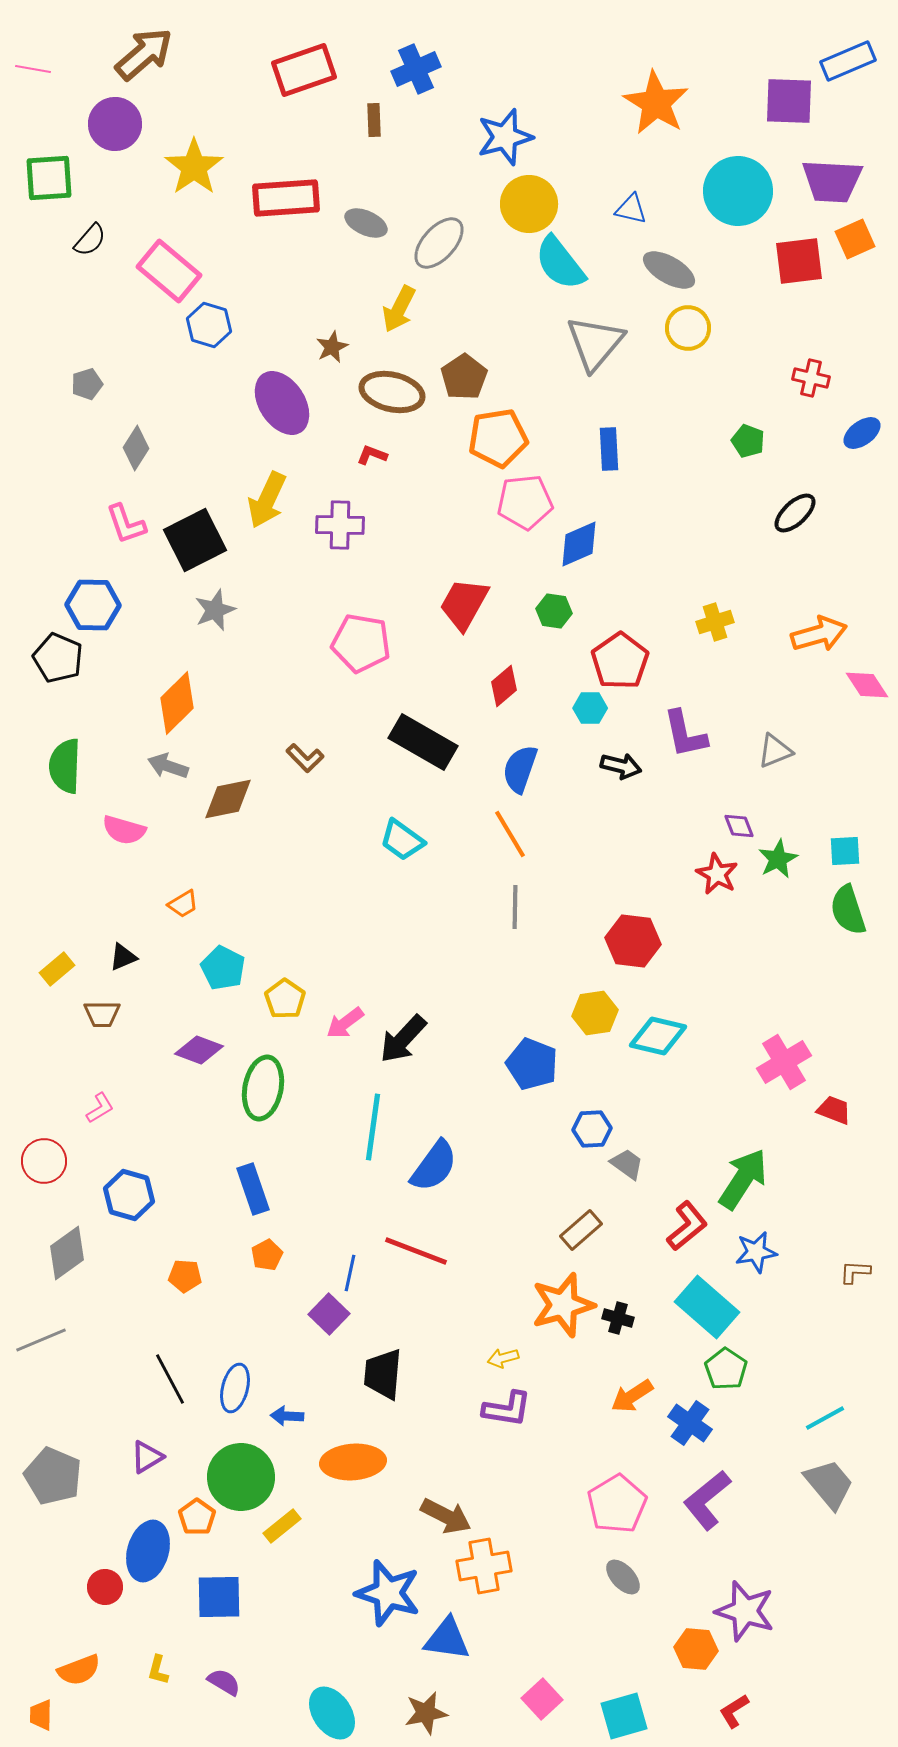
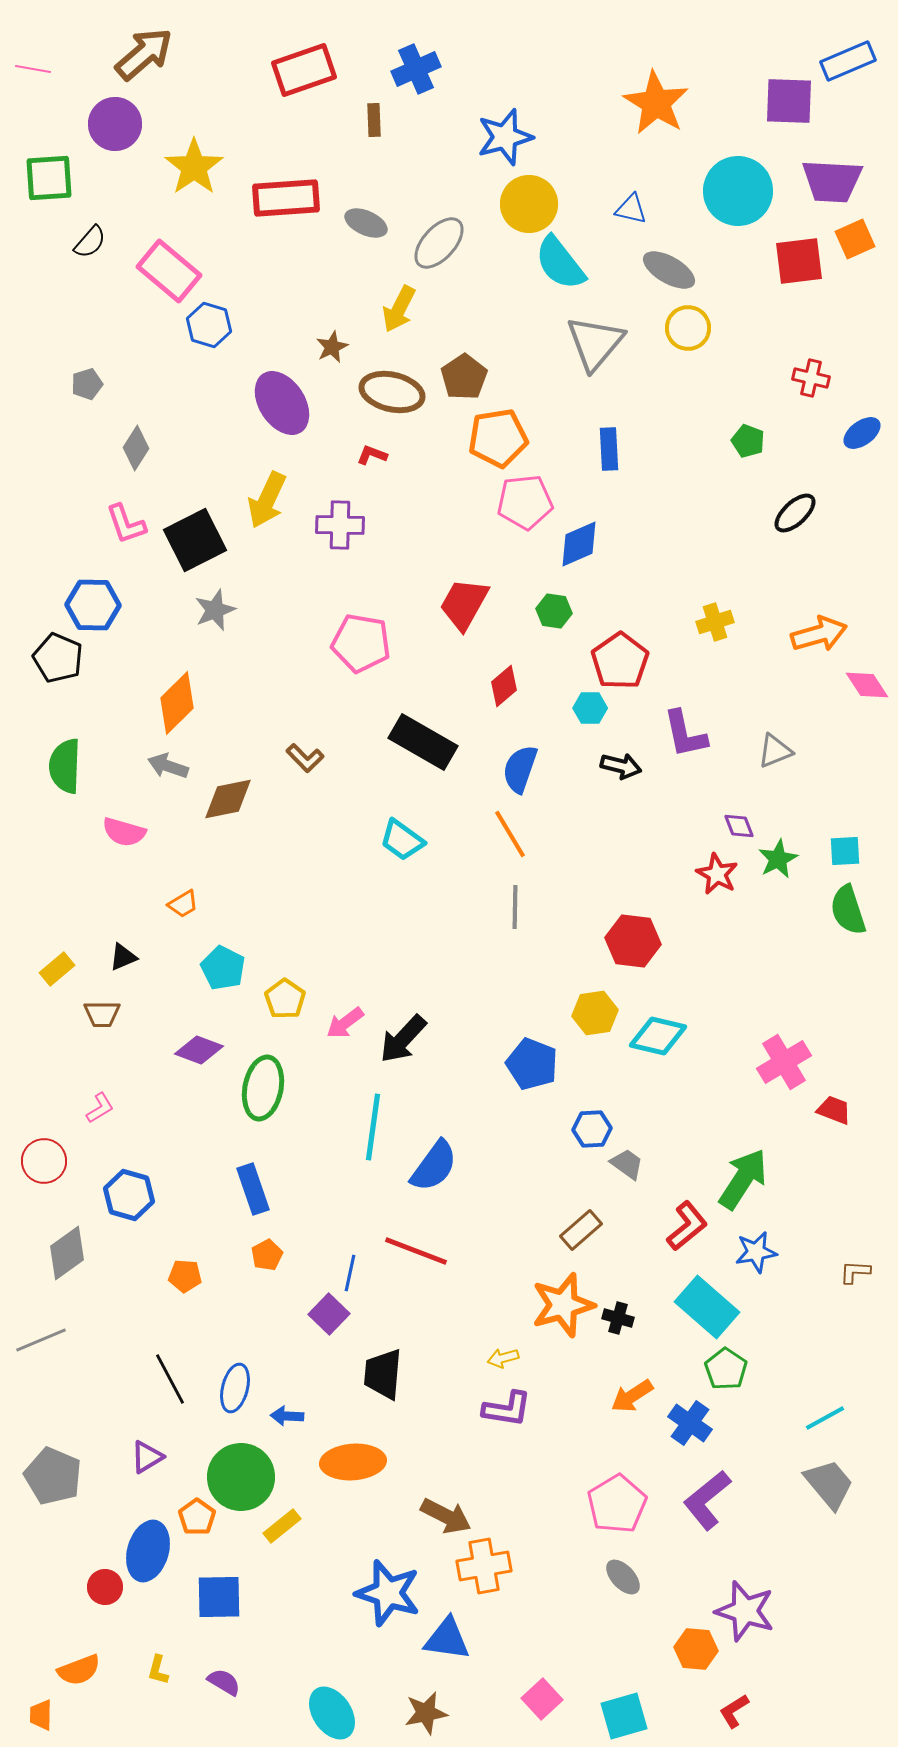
black semicircle at (90, 240): moved 2 px down
pink semicircle at (124, 830): moved 2 px down
